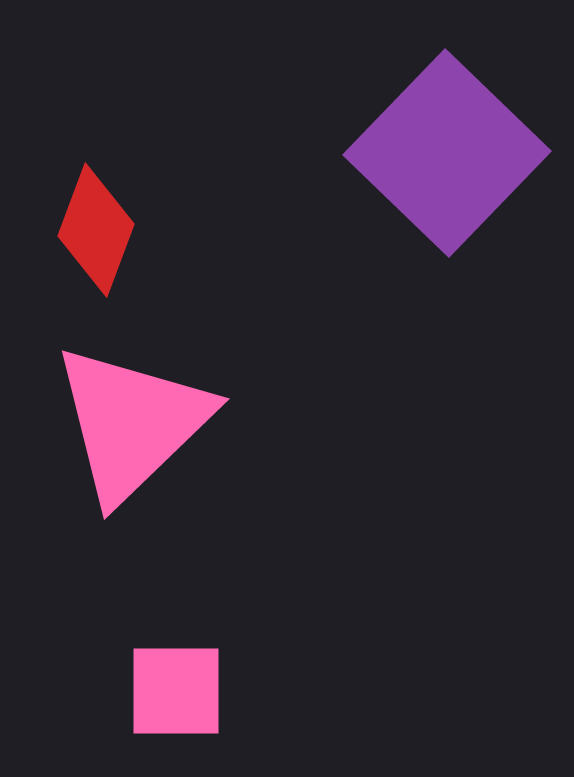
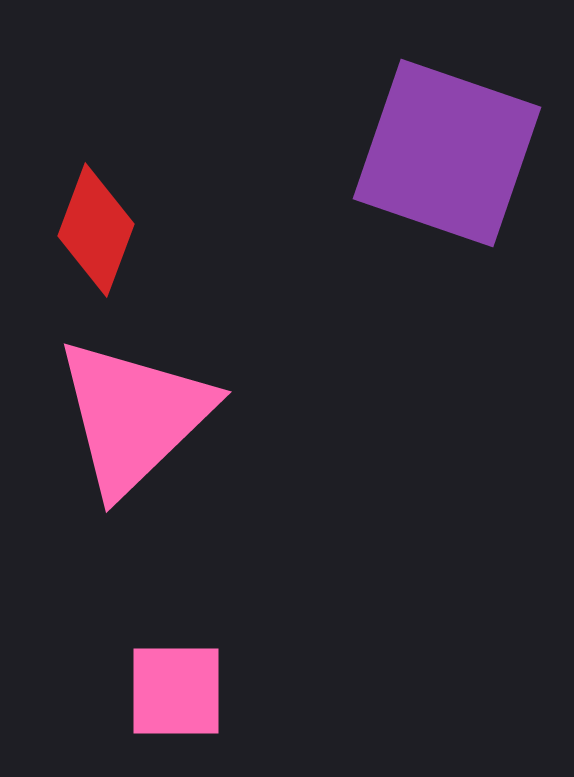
purple square: rotated 25 degrees counterclockwise
pink triangle: moved 2 px right, 7 px up
